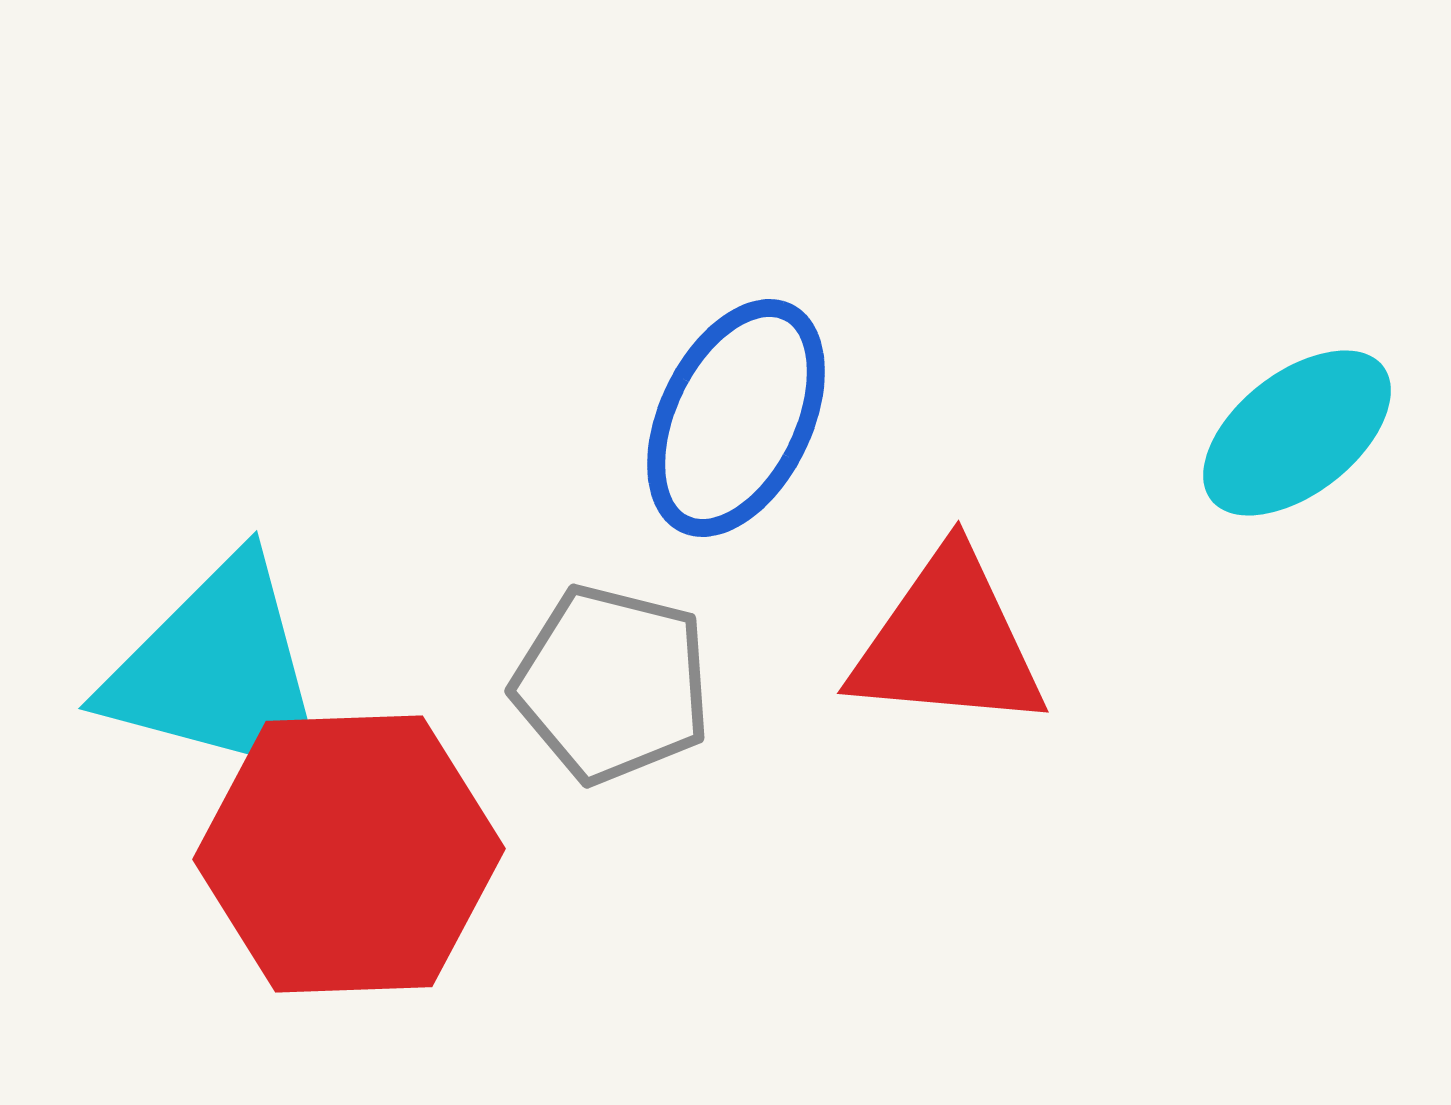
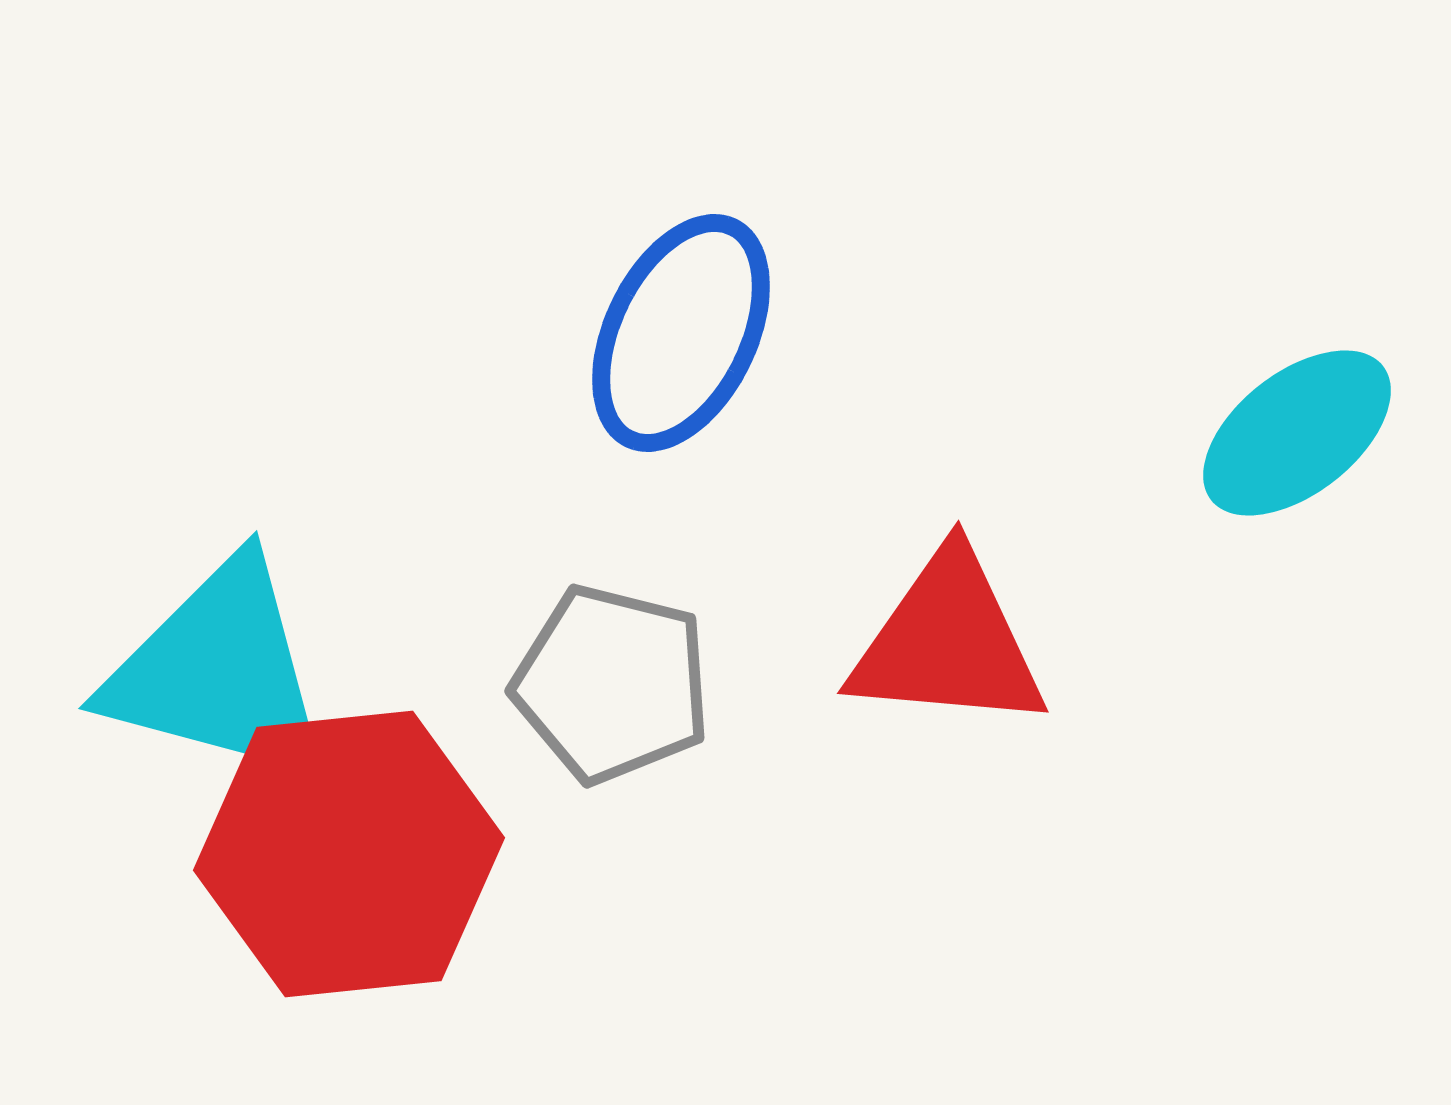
blue ellipse: moved 55 px left, 85 px up
red hexagon: rotated 4 degrees counterclockwise
